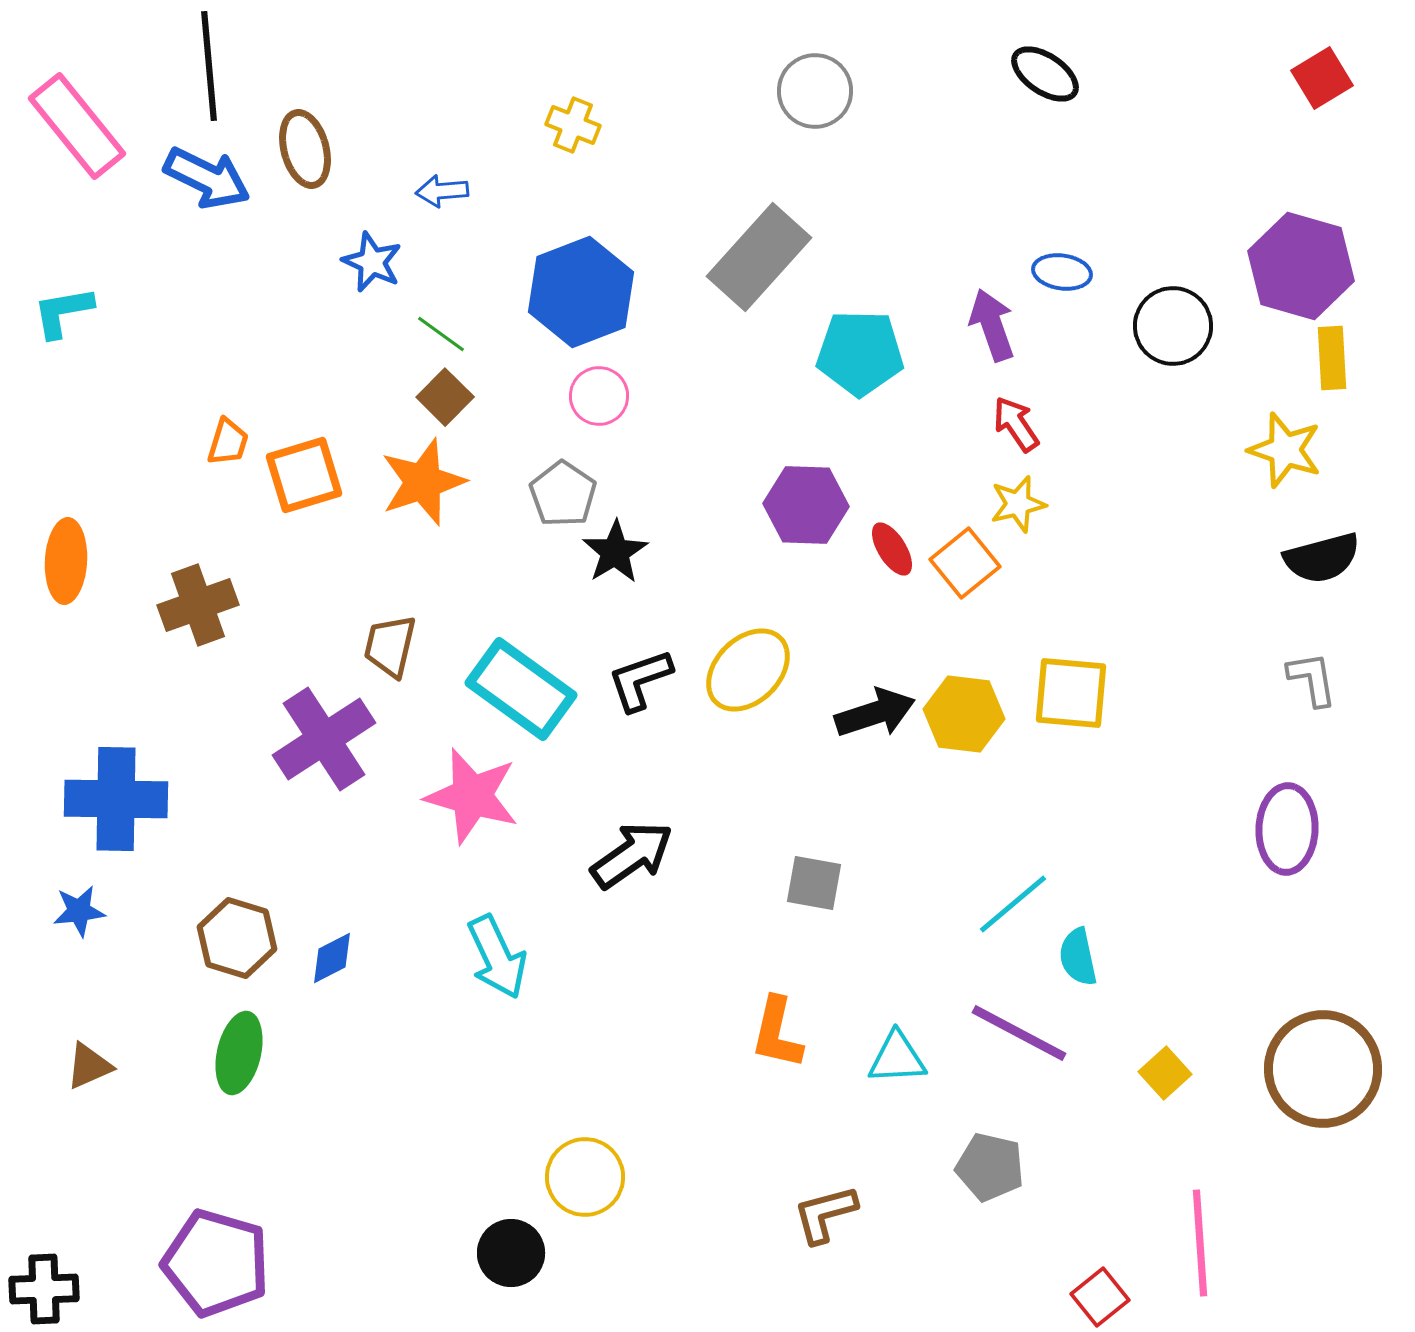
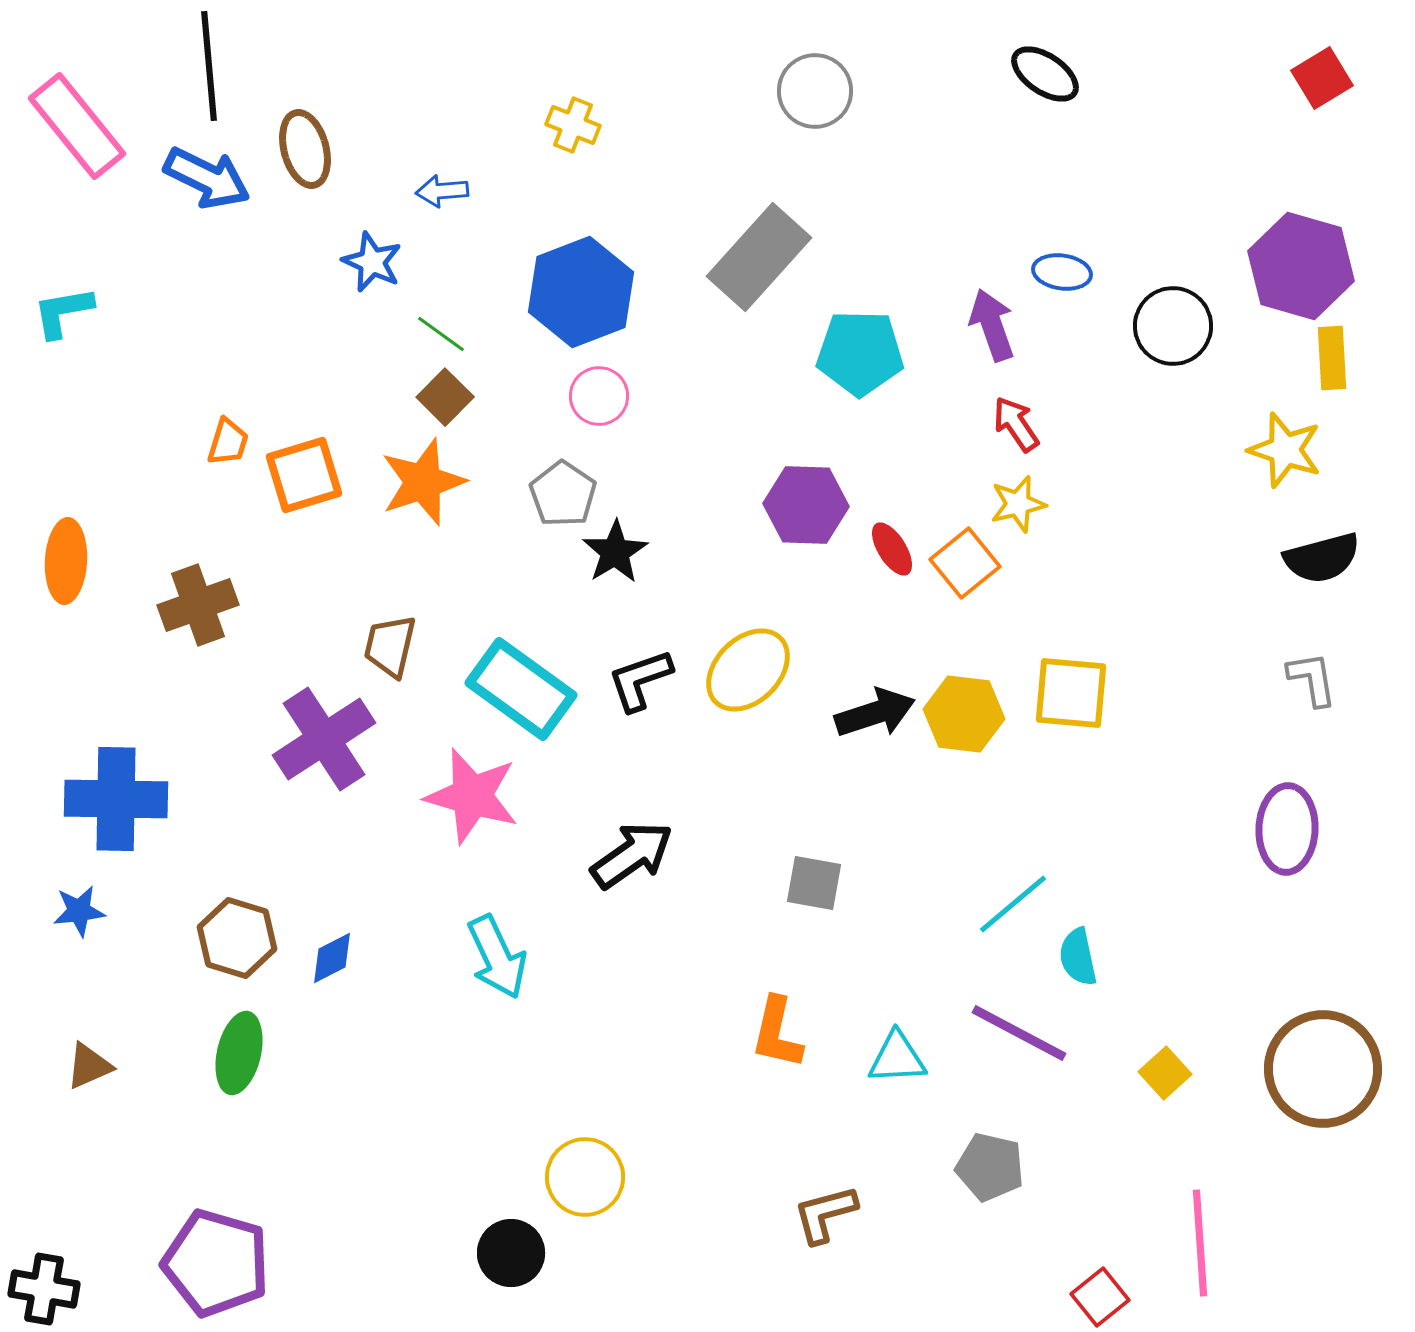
black cross at (44, 1289): rotated 12 degrees clockwise
